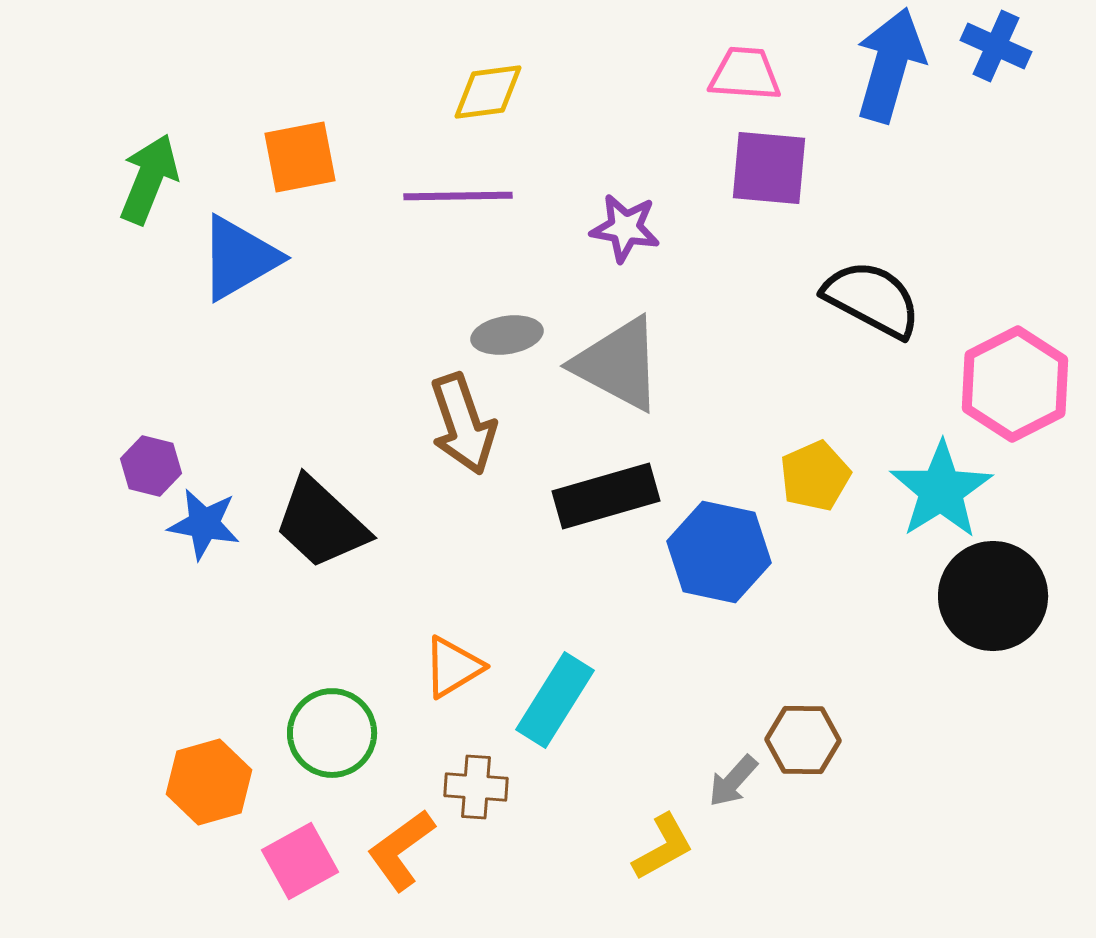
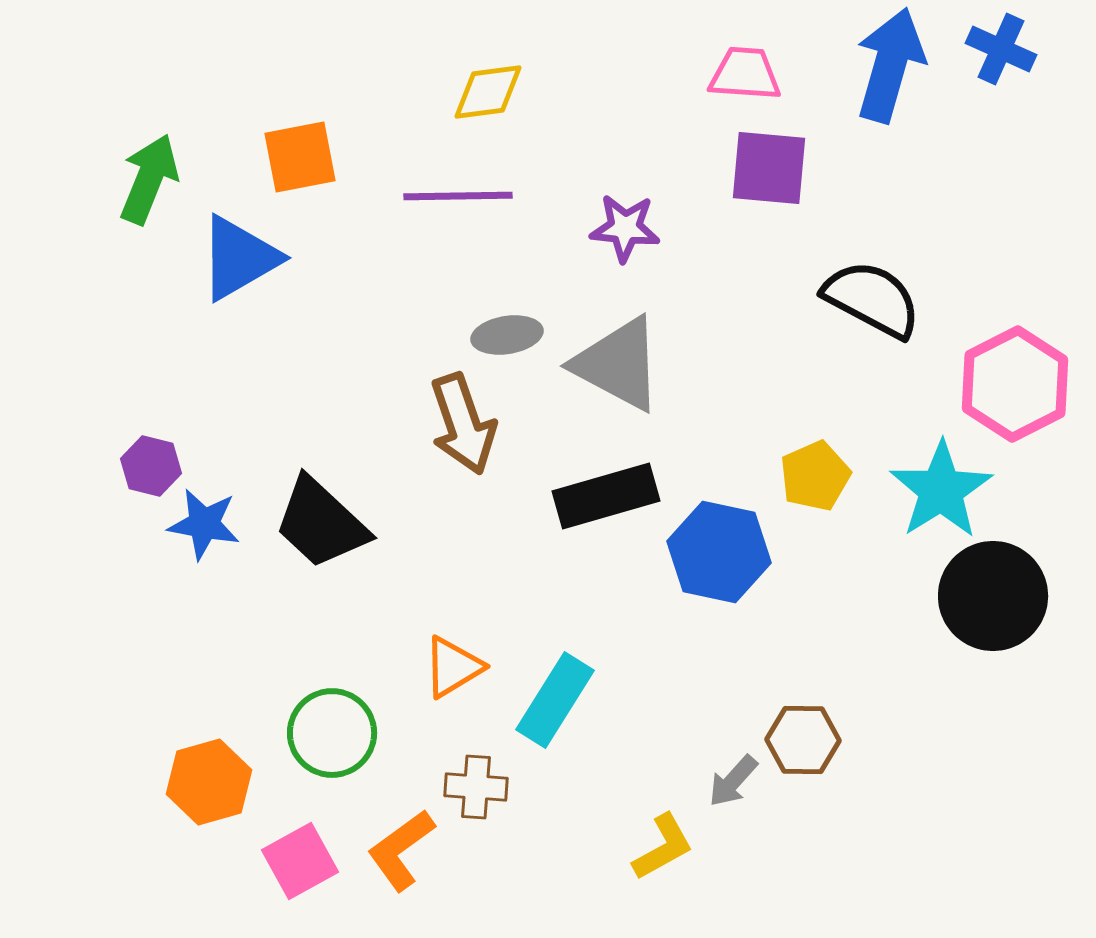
blue cross: moved 5 px right, 3 px down
purple star: rotated 4 degrees counterclockwise
